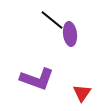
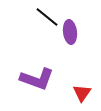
black line: moved 5 px left, 3 px up
purple ellipse: moved 2 px up
